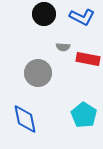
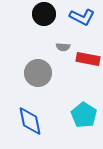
blue diamond: moved 5 px right, 2 px down
